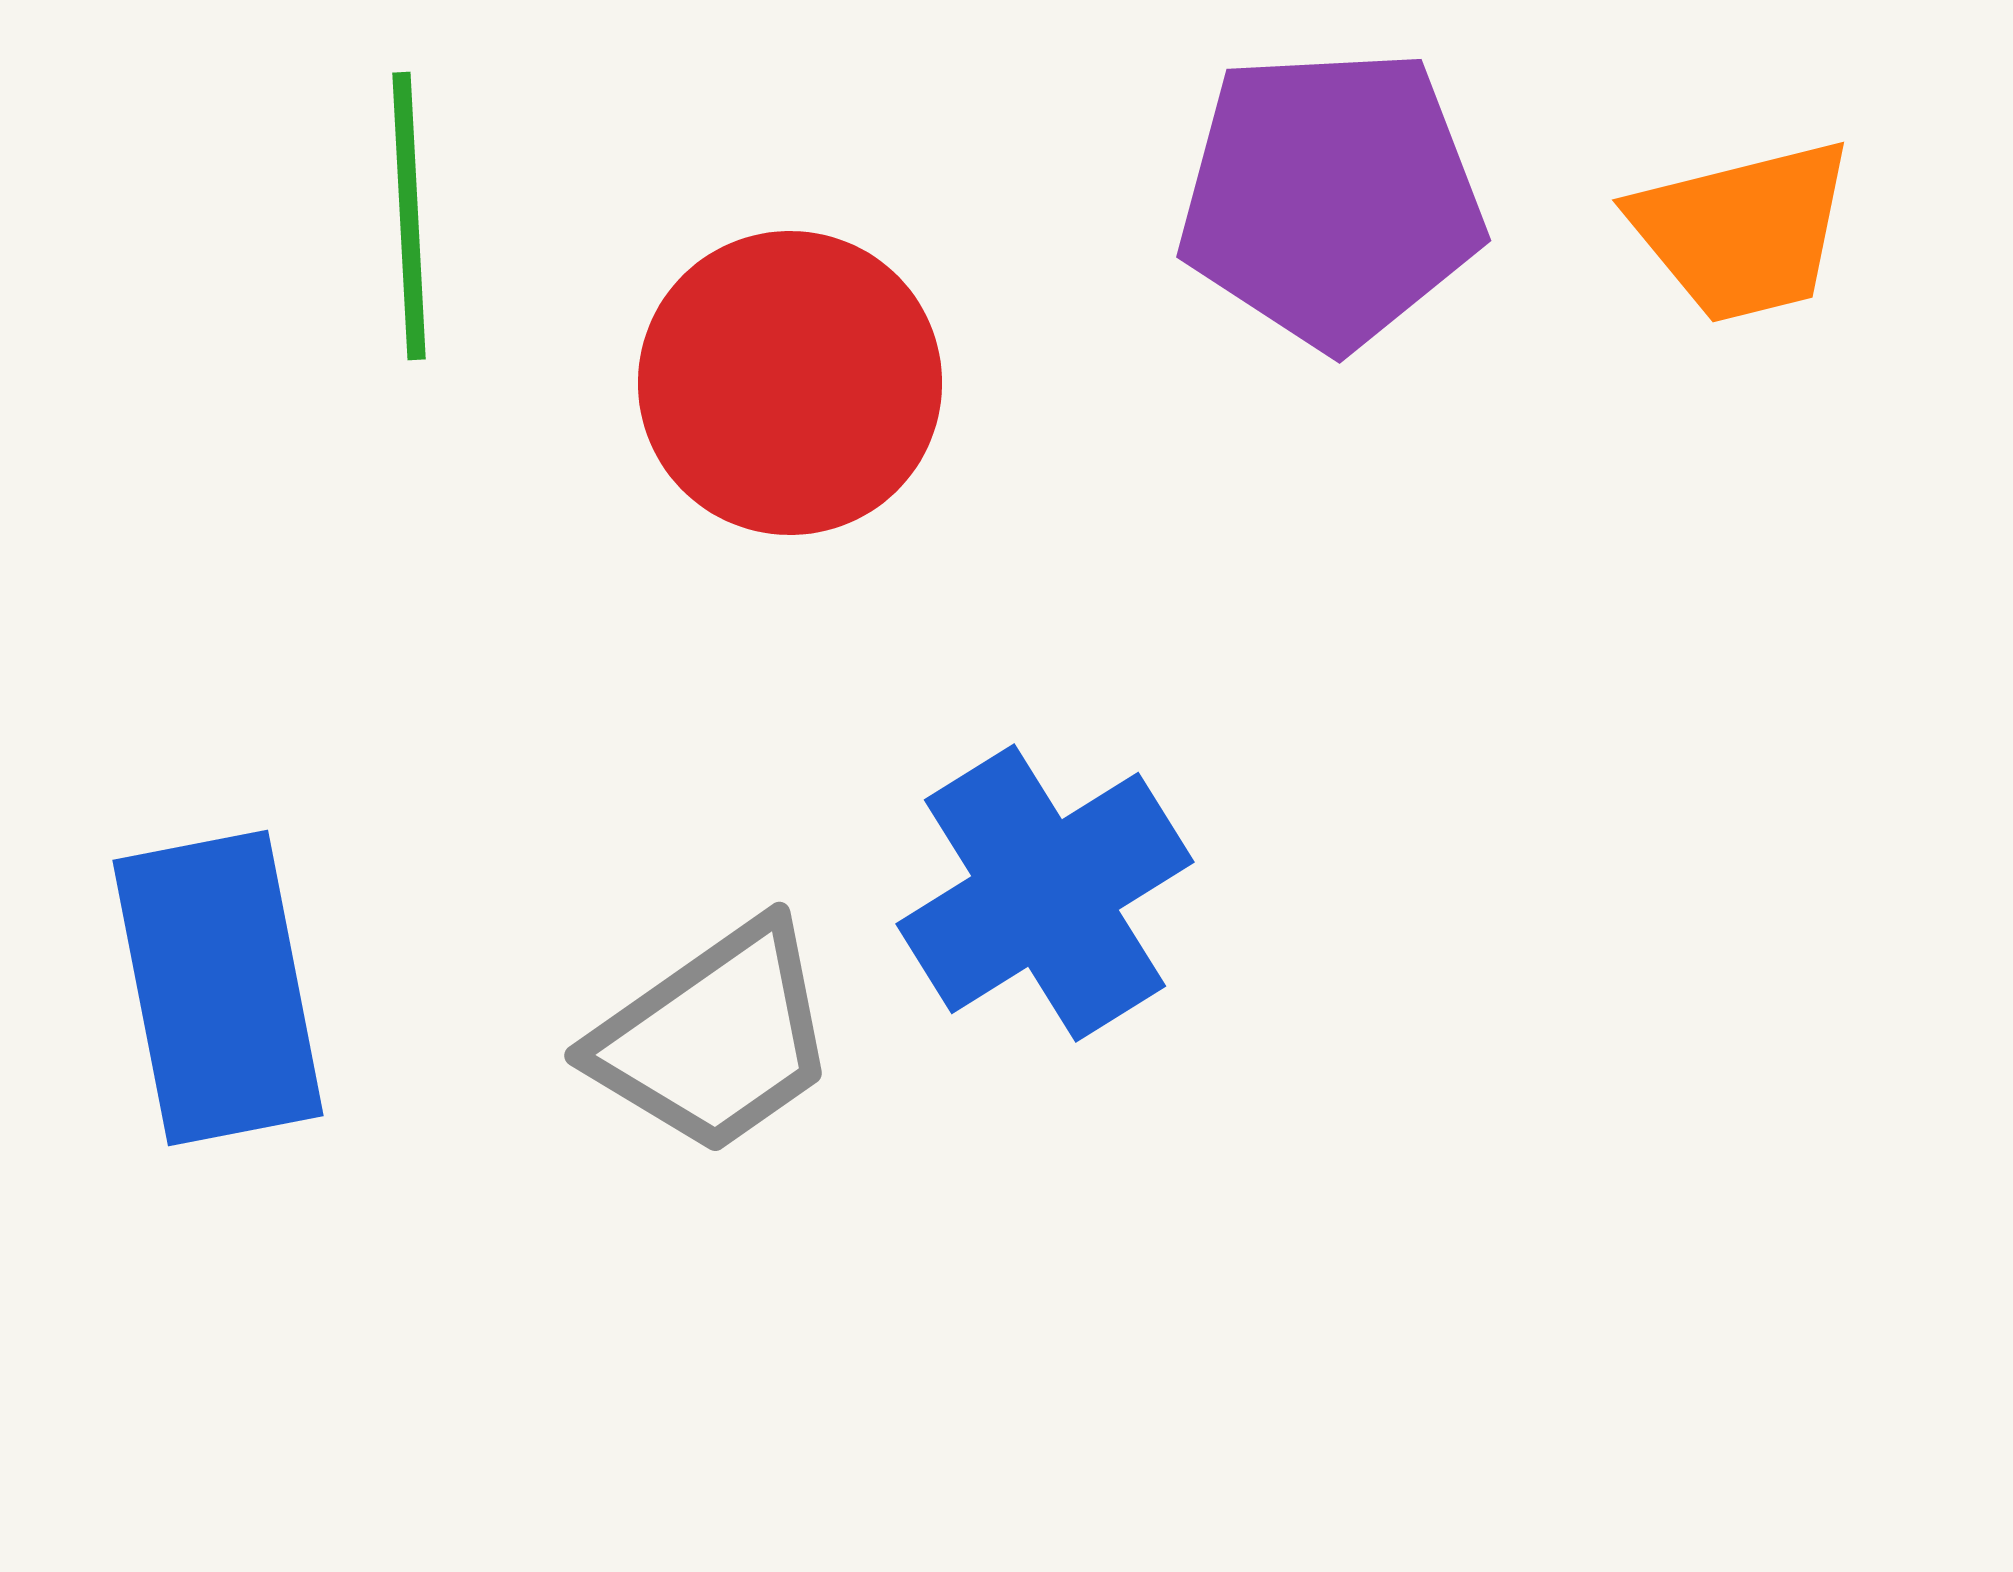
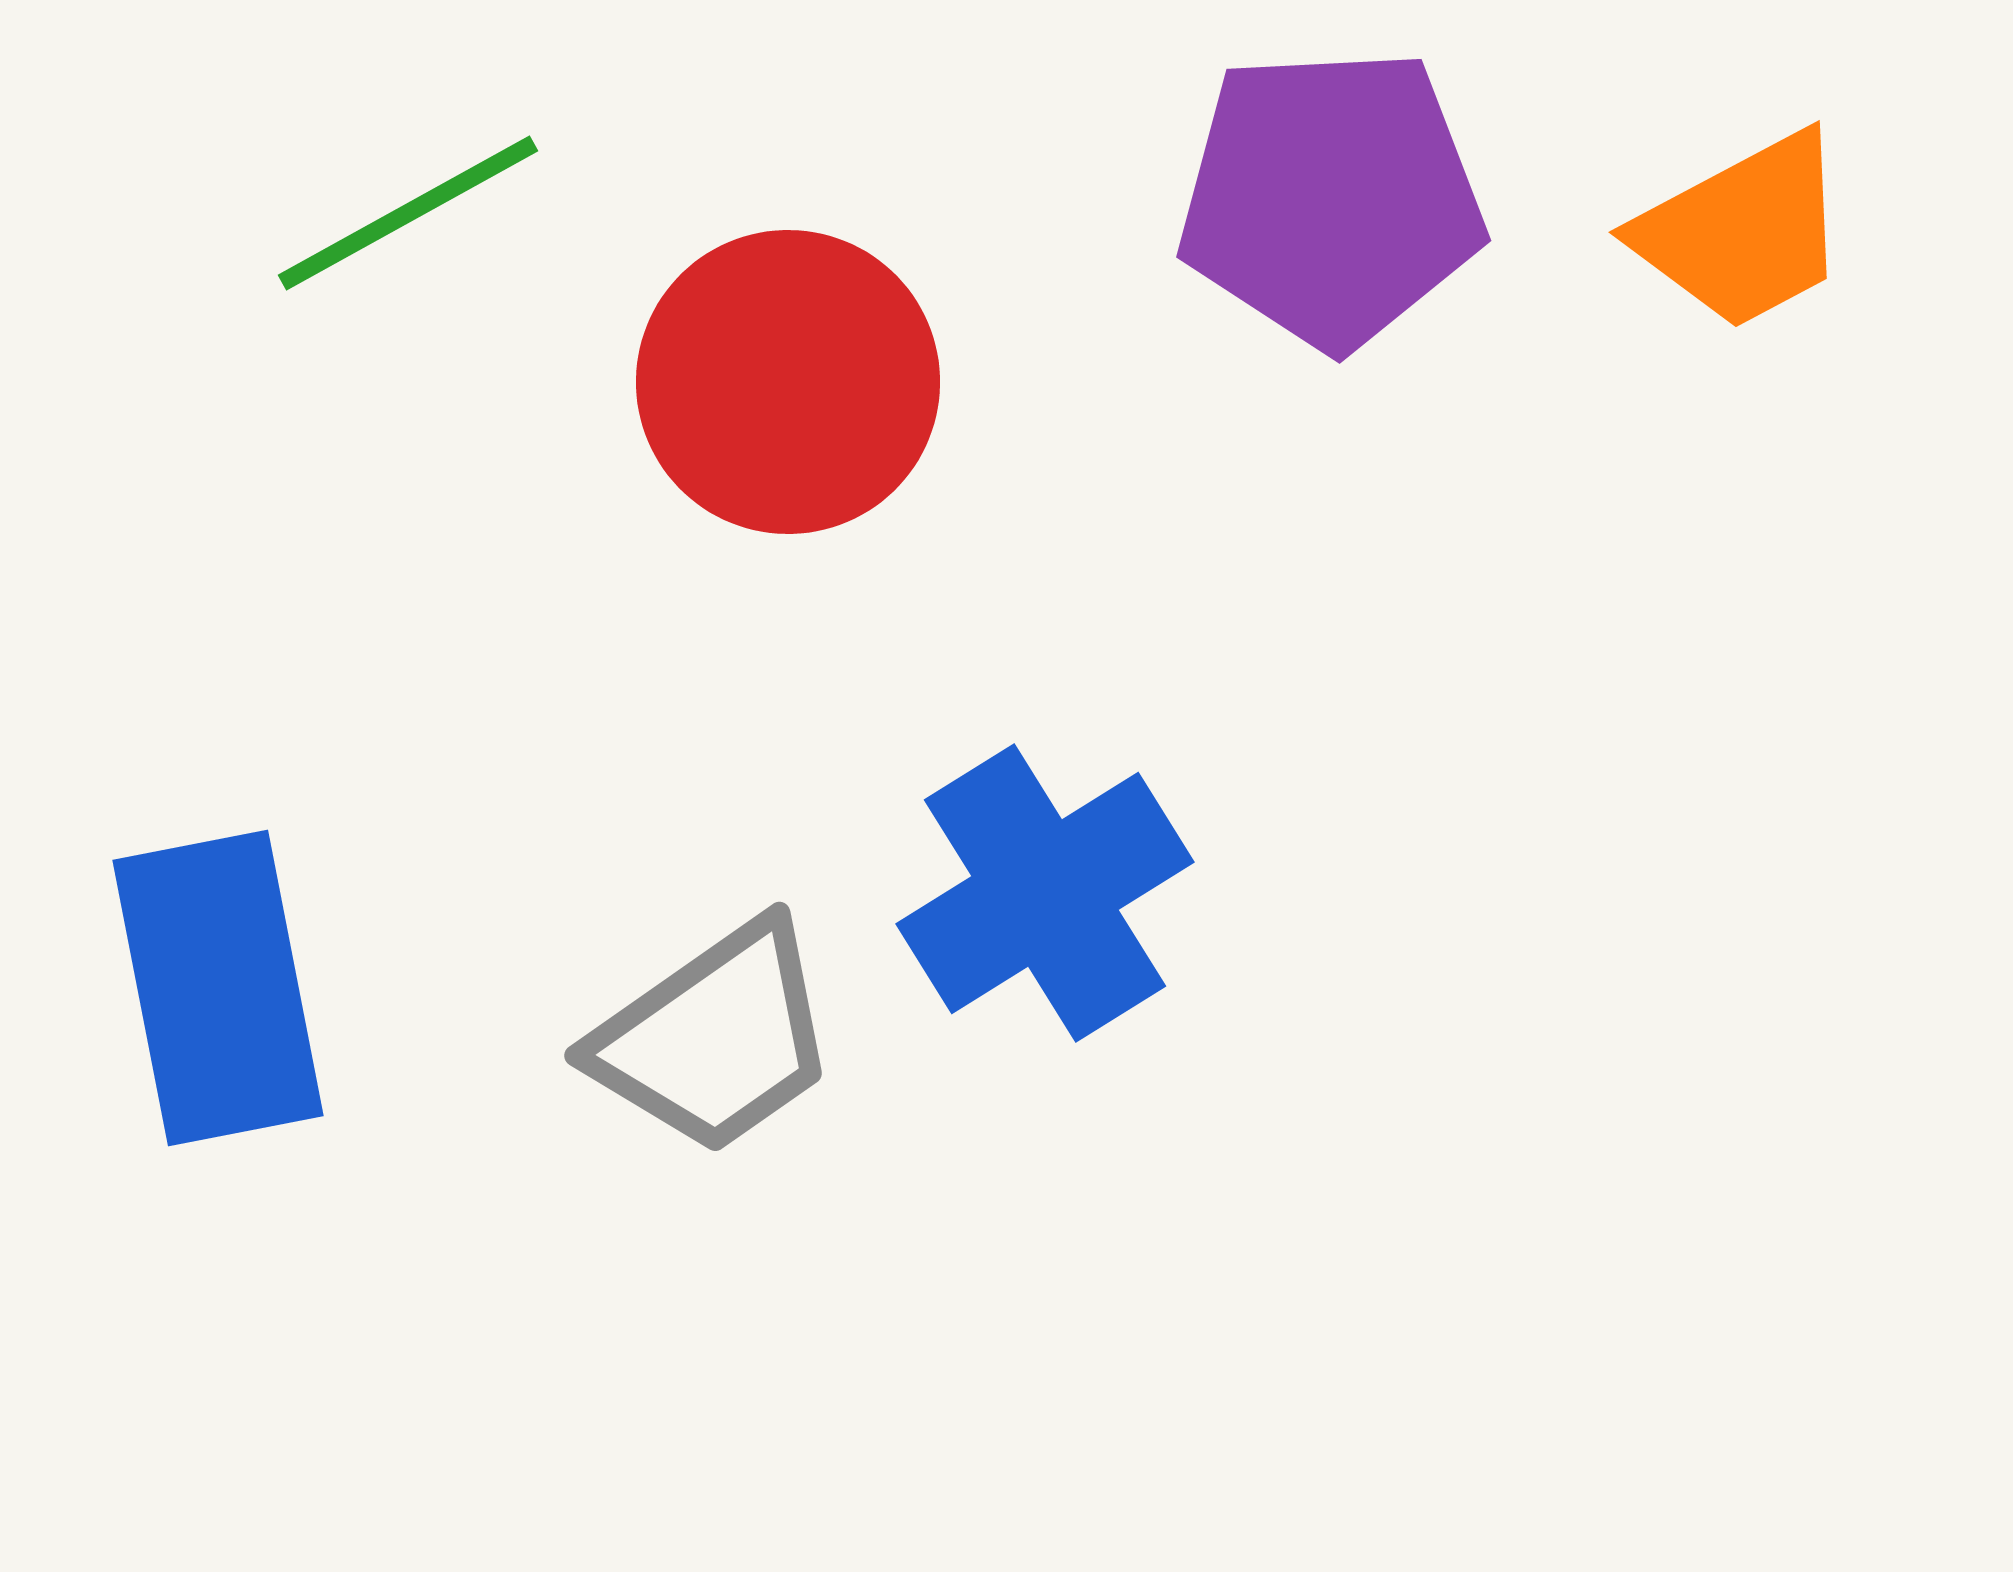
green line: moved 1 px left, 3 px up; rotated 64 degrees clockwise
orange trapezoid: rotated 14 degrees counterclockwise
red circle: moved 2 px left, 1 px up
